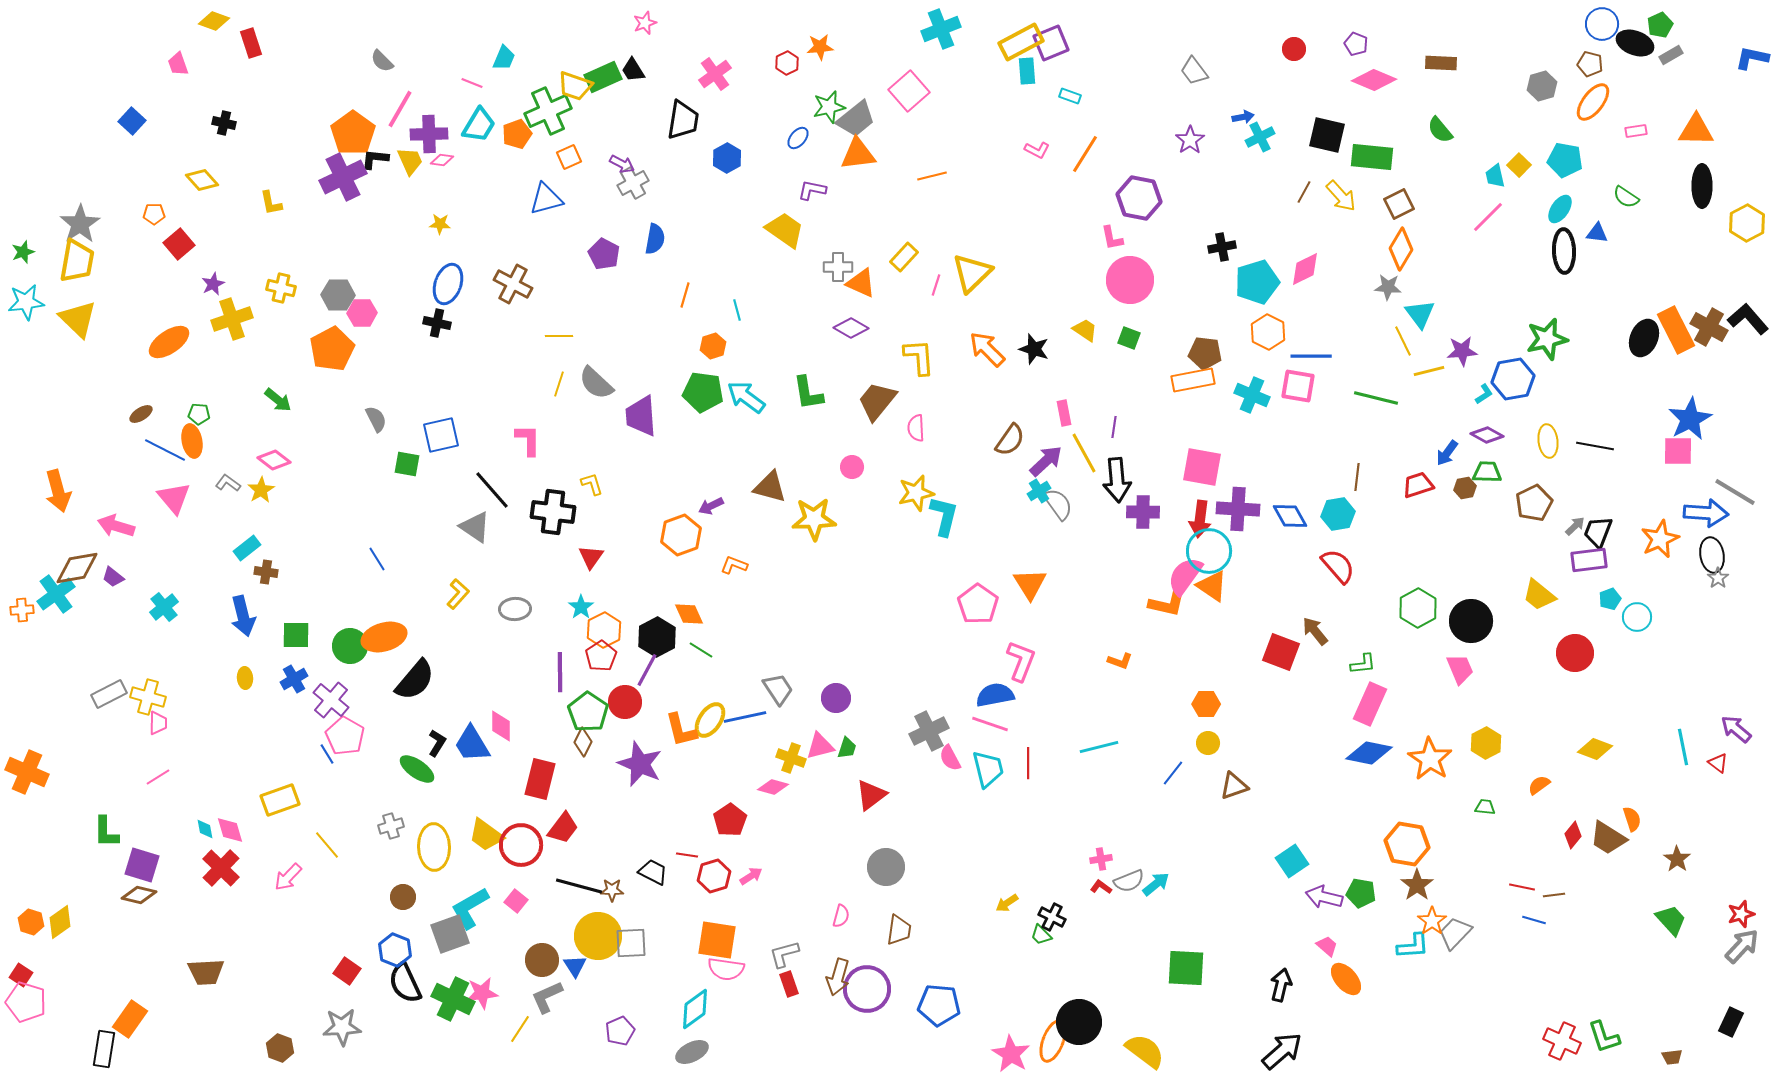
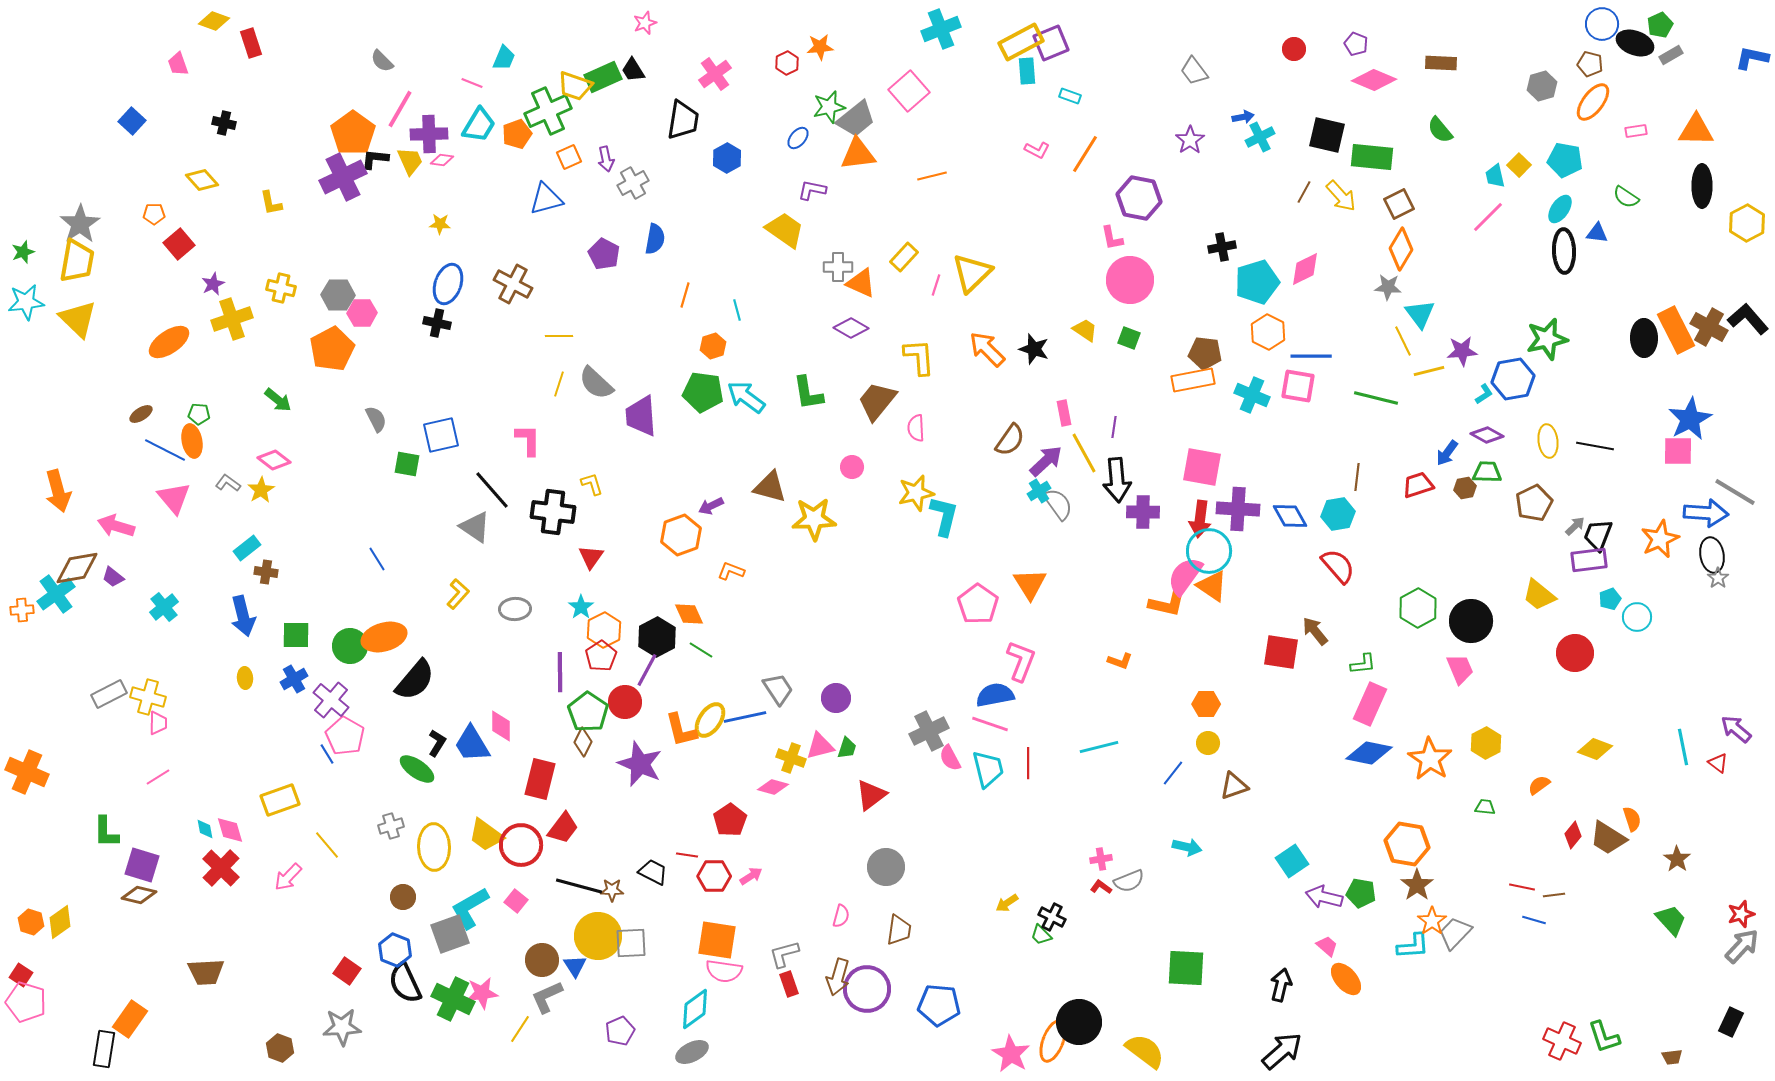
purple arrow at (622, 164): moved 16 px left, 5 px up; rotated 50 degrees clockwise
black ellipse at (1644, 338): rotated 24 degrees counterclockwise
black trapezoid at (1598, 532): moved 3 px down
orange L-shape at (734, 565): moved 3 px left, 6 px down
red square at (1281, 652): rotated 12 degrees counterclockwise
red hexagon at (714, 876): rotated 16 degrees clockwise
cyan arrow at (1156, 884): moved 31 px right, 37 px up; rotated 52 degrees clockwise
pink semicircle at (726, 969): moved 2 px left, 2 px down
